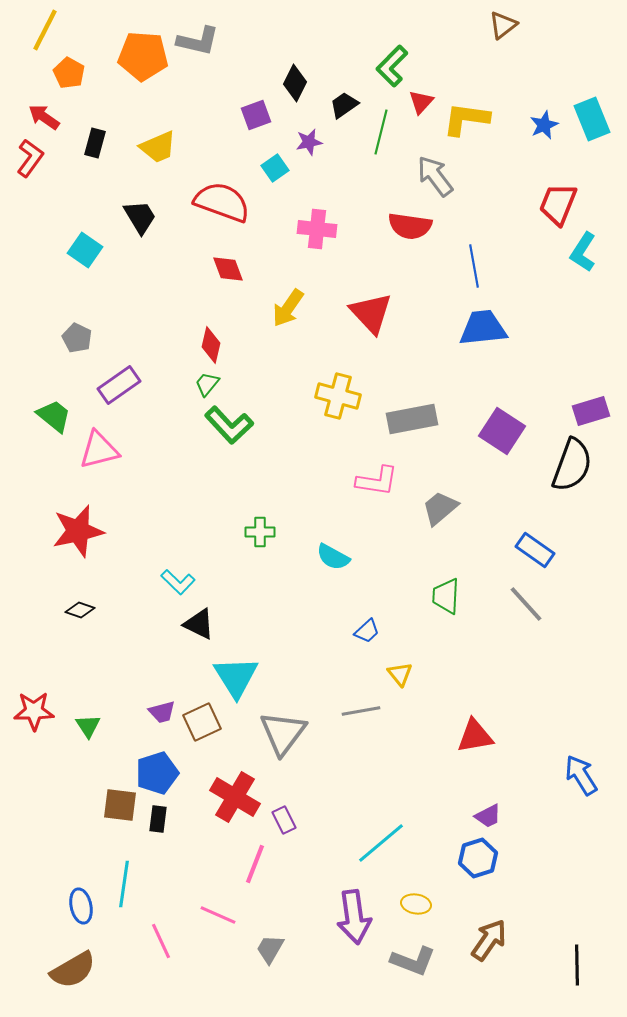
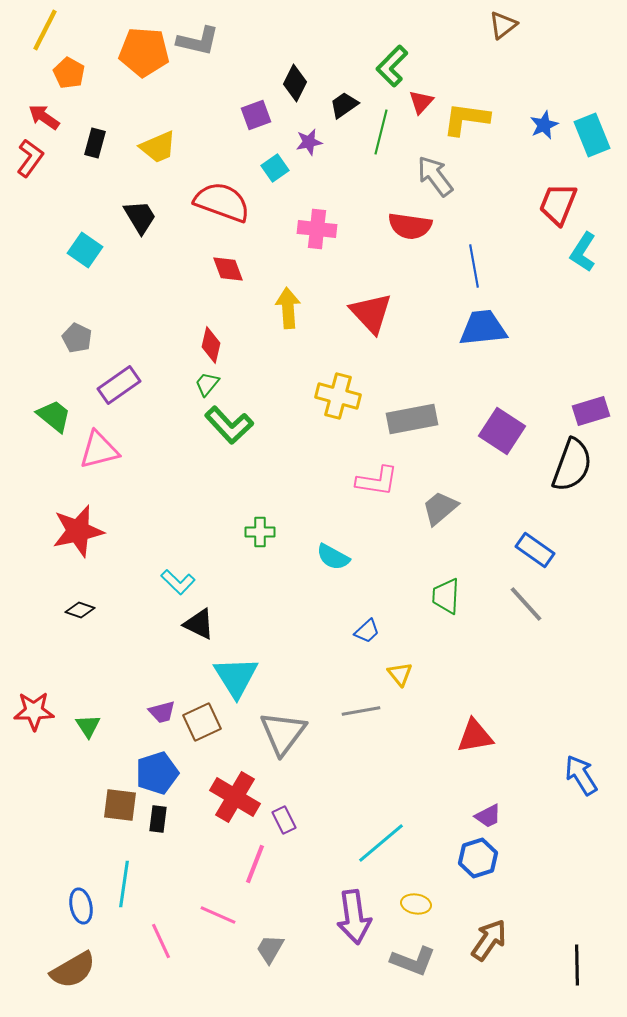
orange pentagon at (143, 56): moved 1 px right, 4 px up
cyan rectangle at (592, 119): moved 16 px down
yellow arrow at (288, 308): rotated 141 degrees clockwise
